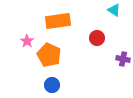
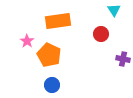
cyan triangle: rotated 24 degrees clockwise
red circle: moved 4 px right, 4 px up
